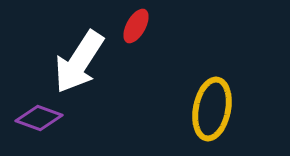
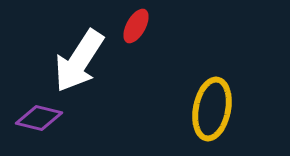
white arrow: moved 1 px up
purple diamond: rotated 6 degrees counterclockwise
